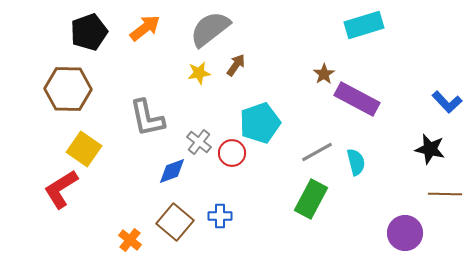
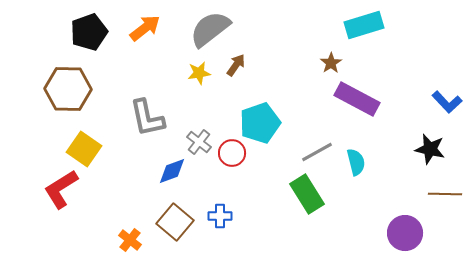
brown star: moved 7 px right, 11 px up
green rectangle: moved 4 px left, 5 px up; rotated 60 degrees counterclockwise
